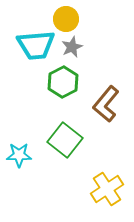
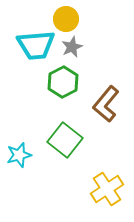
cyan star: rotated 15 degrees counterclockwise
